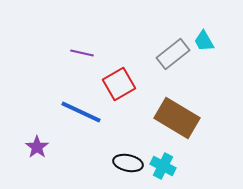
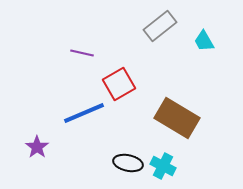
gray rectangle: moved 13 px left, 28 px up
blue line: moved 3 px right, 1 px down; rotated 48 degrees counterclockwise
